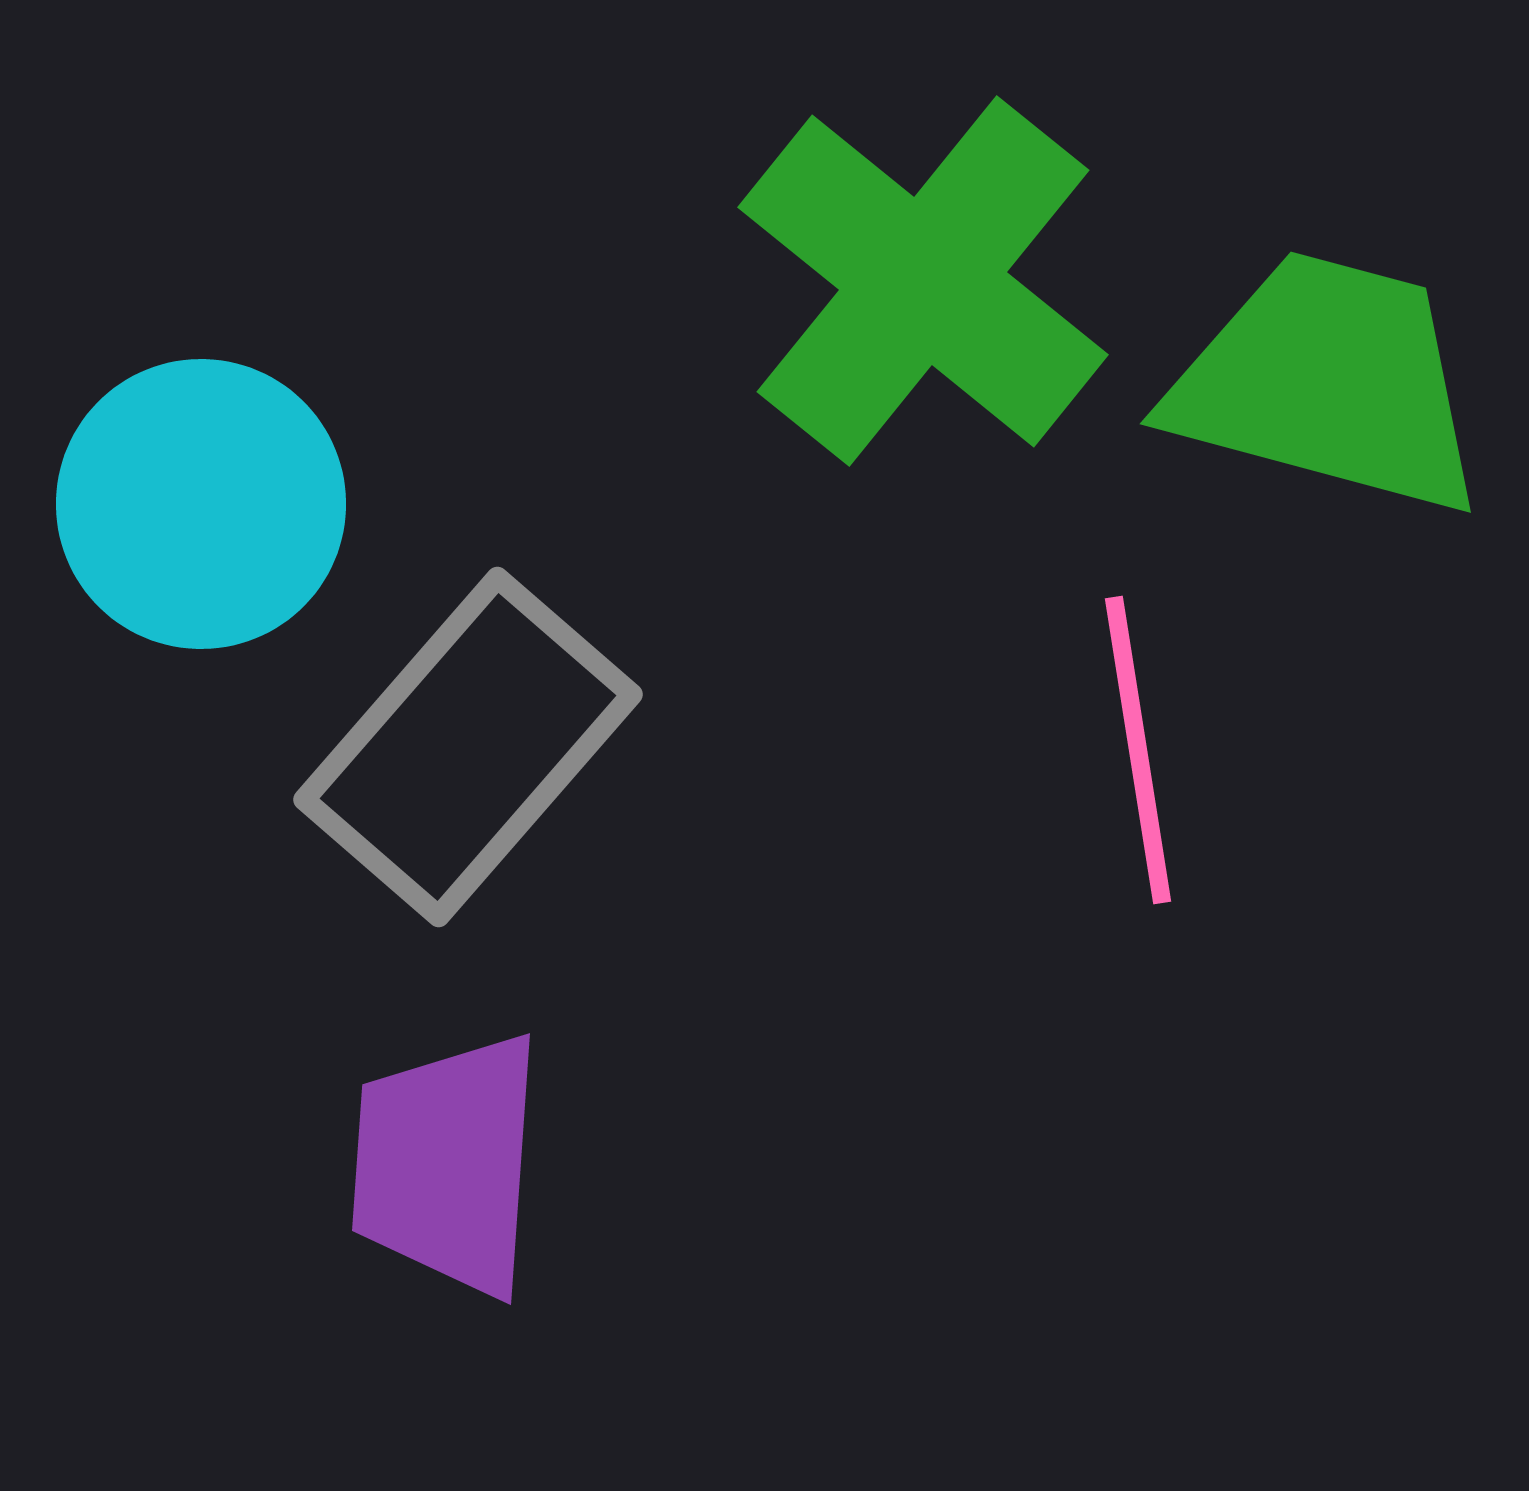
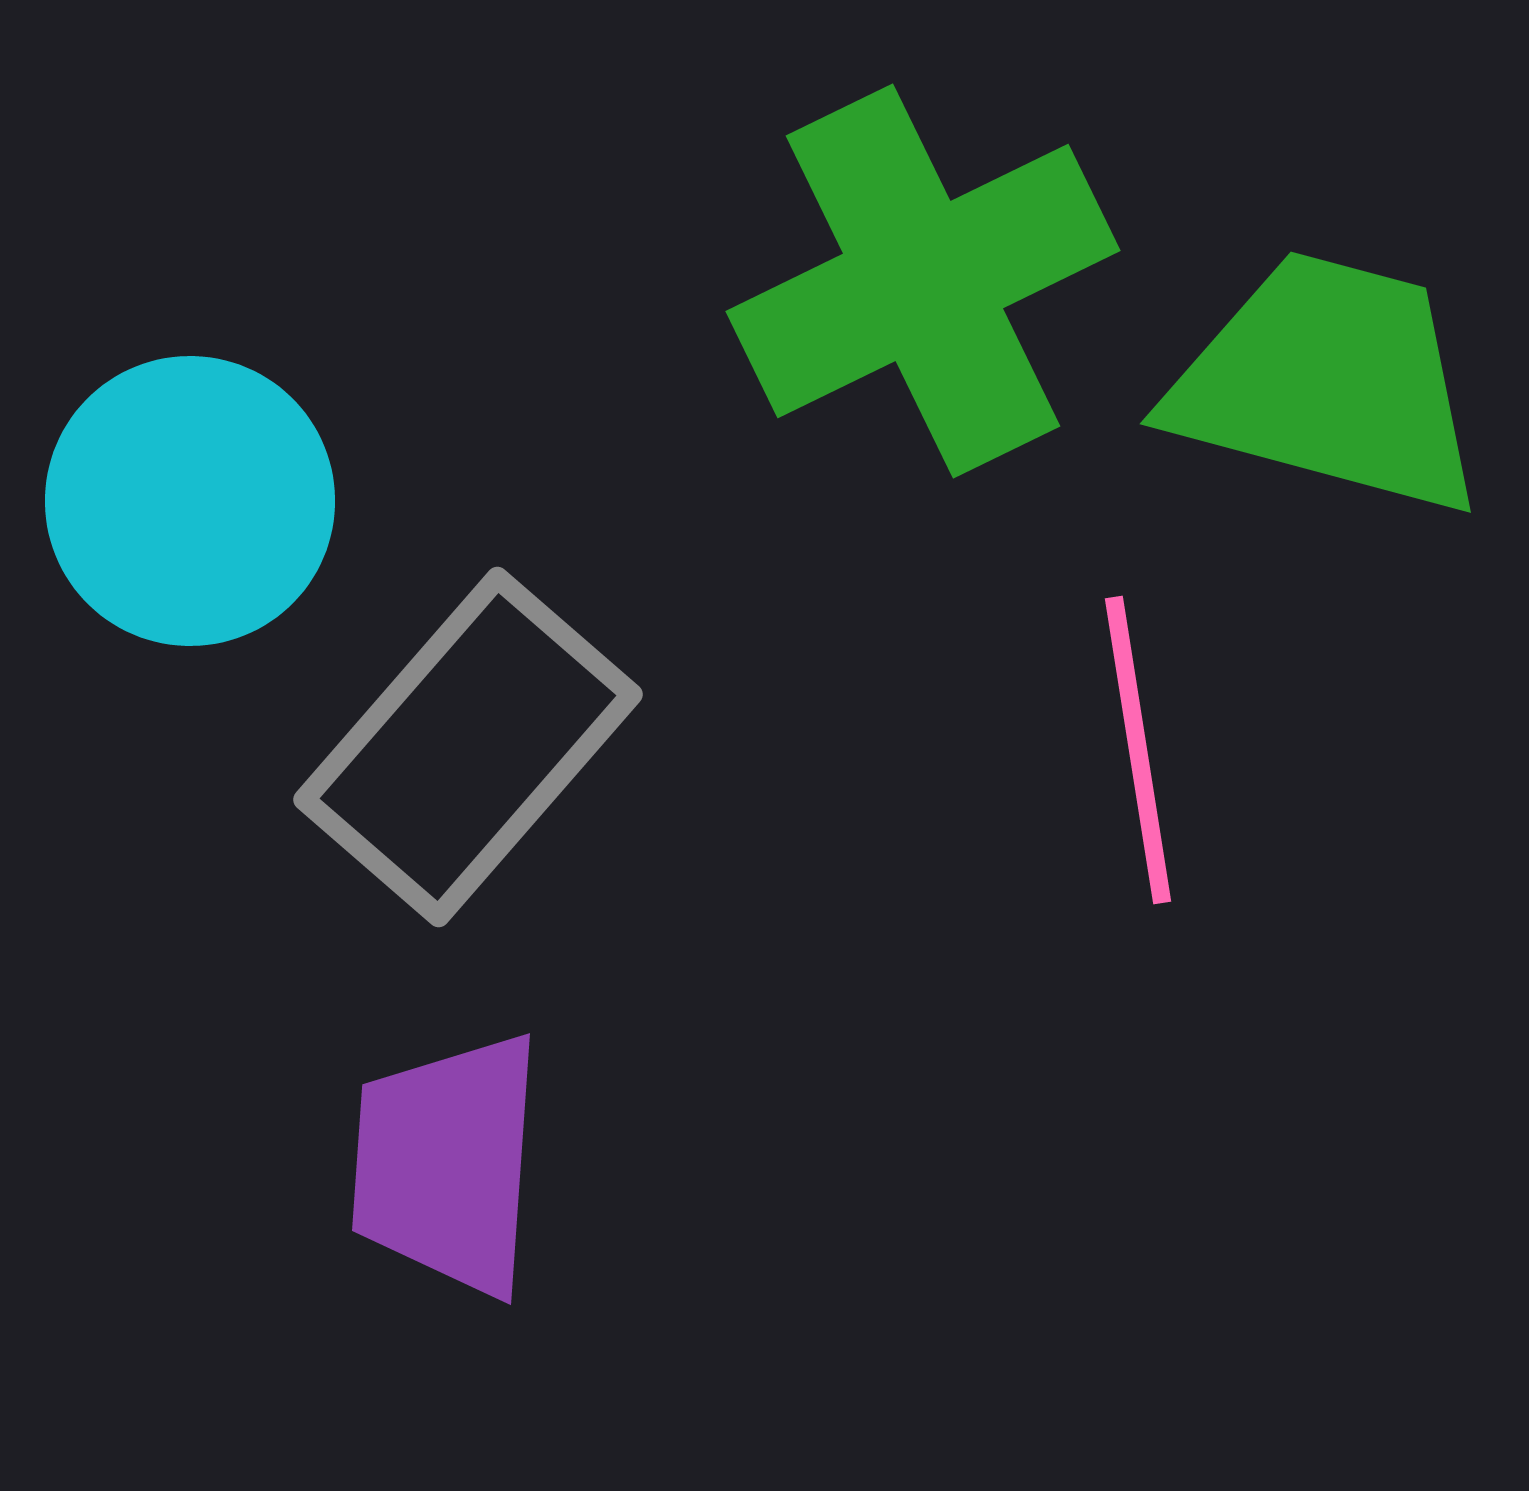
green cross: rotated 25 degrees clockwise
cyan circle: moved 11 px left, 3 px up
